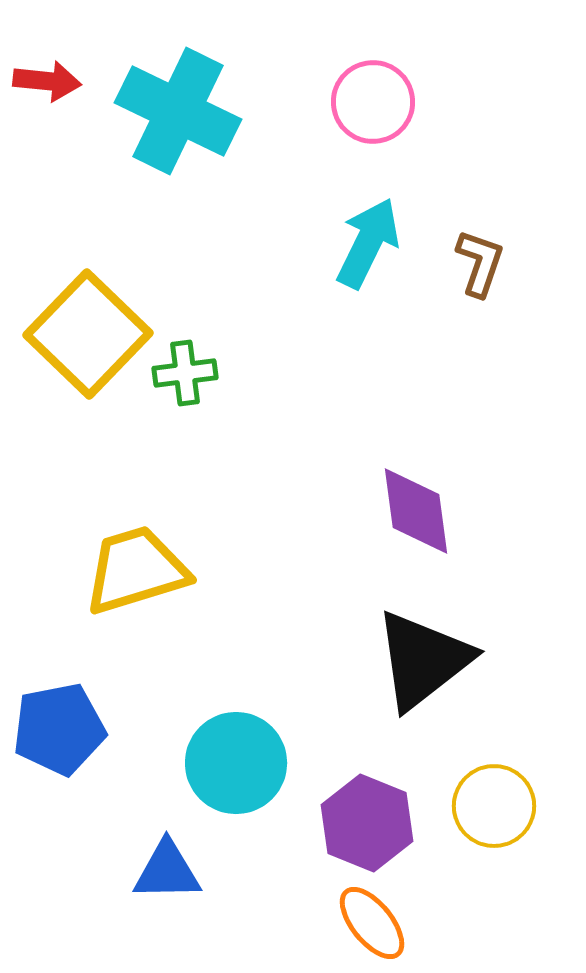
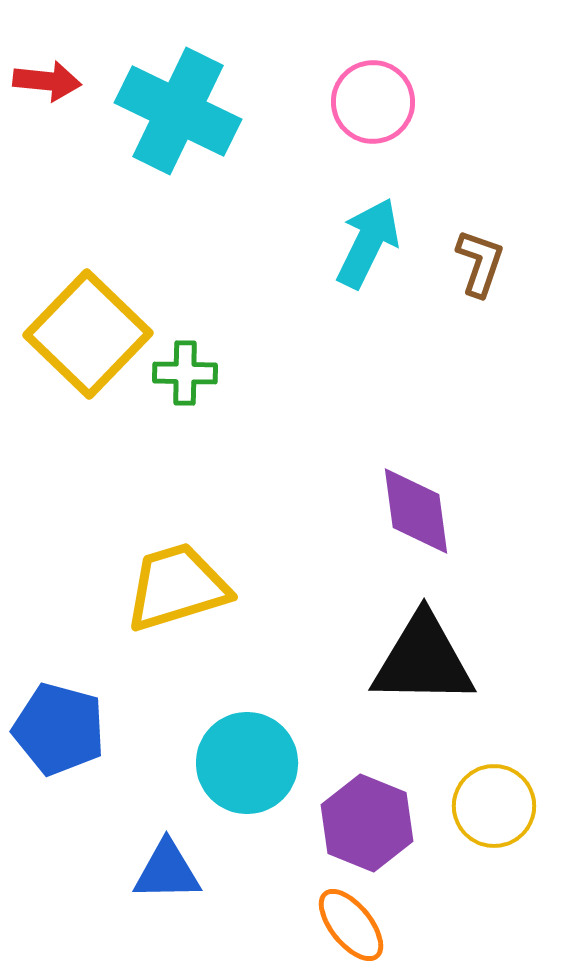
green cross: rotated 8 degrees clockwise
yellow trapezoid: moved 41 px right, 17 px down
black triangle: rotated 39 degrees clockwise
blue pentagon: rotated 26 degrees clockwise
cyan circle: moved 11 px right
orange ellipse: moved 21 px left, 2 px down
